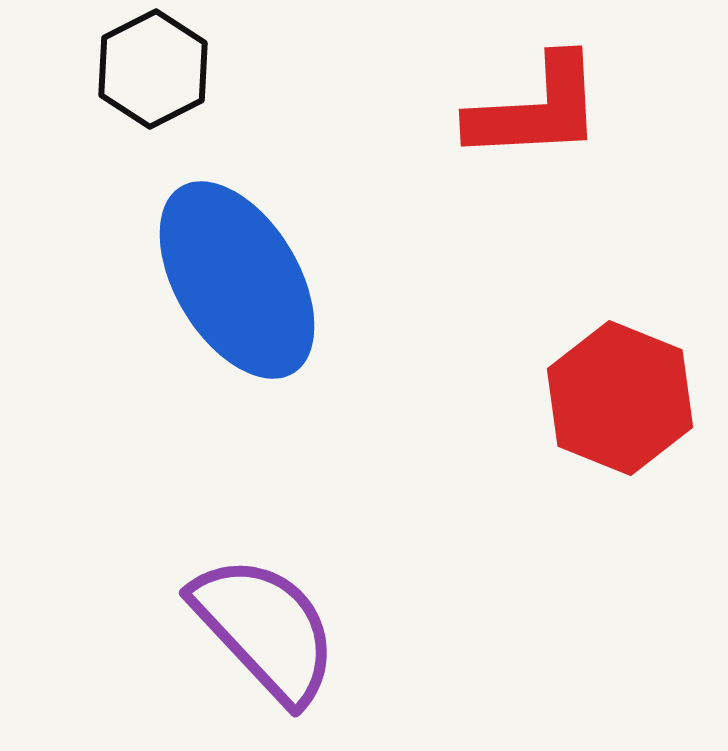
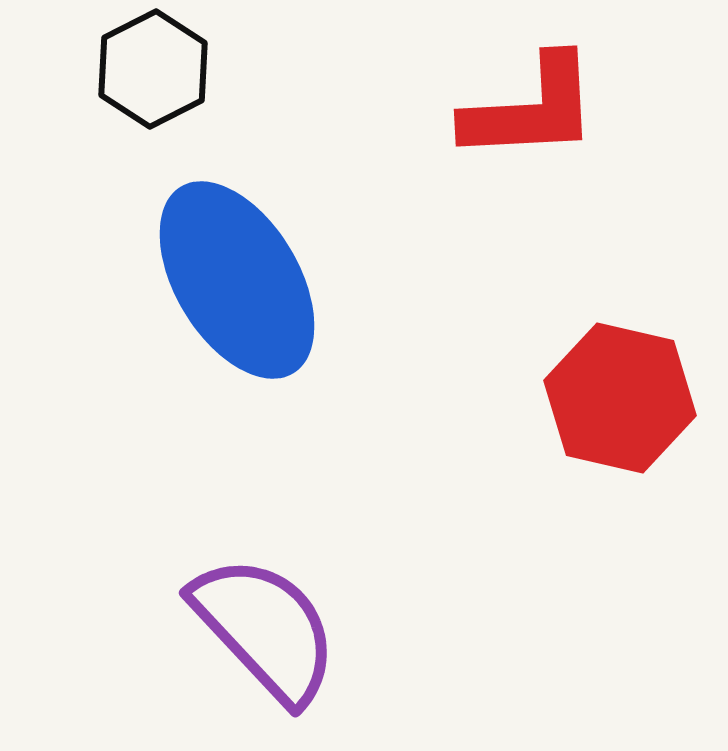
red L-shape: moved 5 px left
red hexagon: rotated 9 degrees counterclockwise
